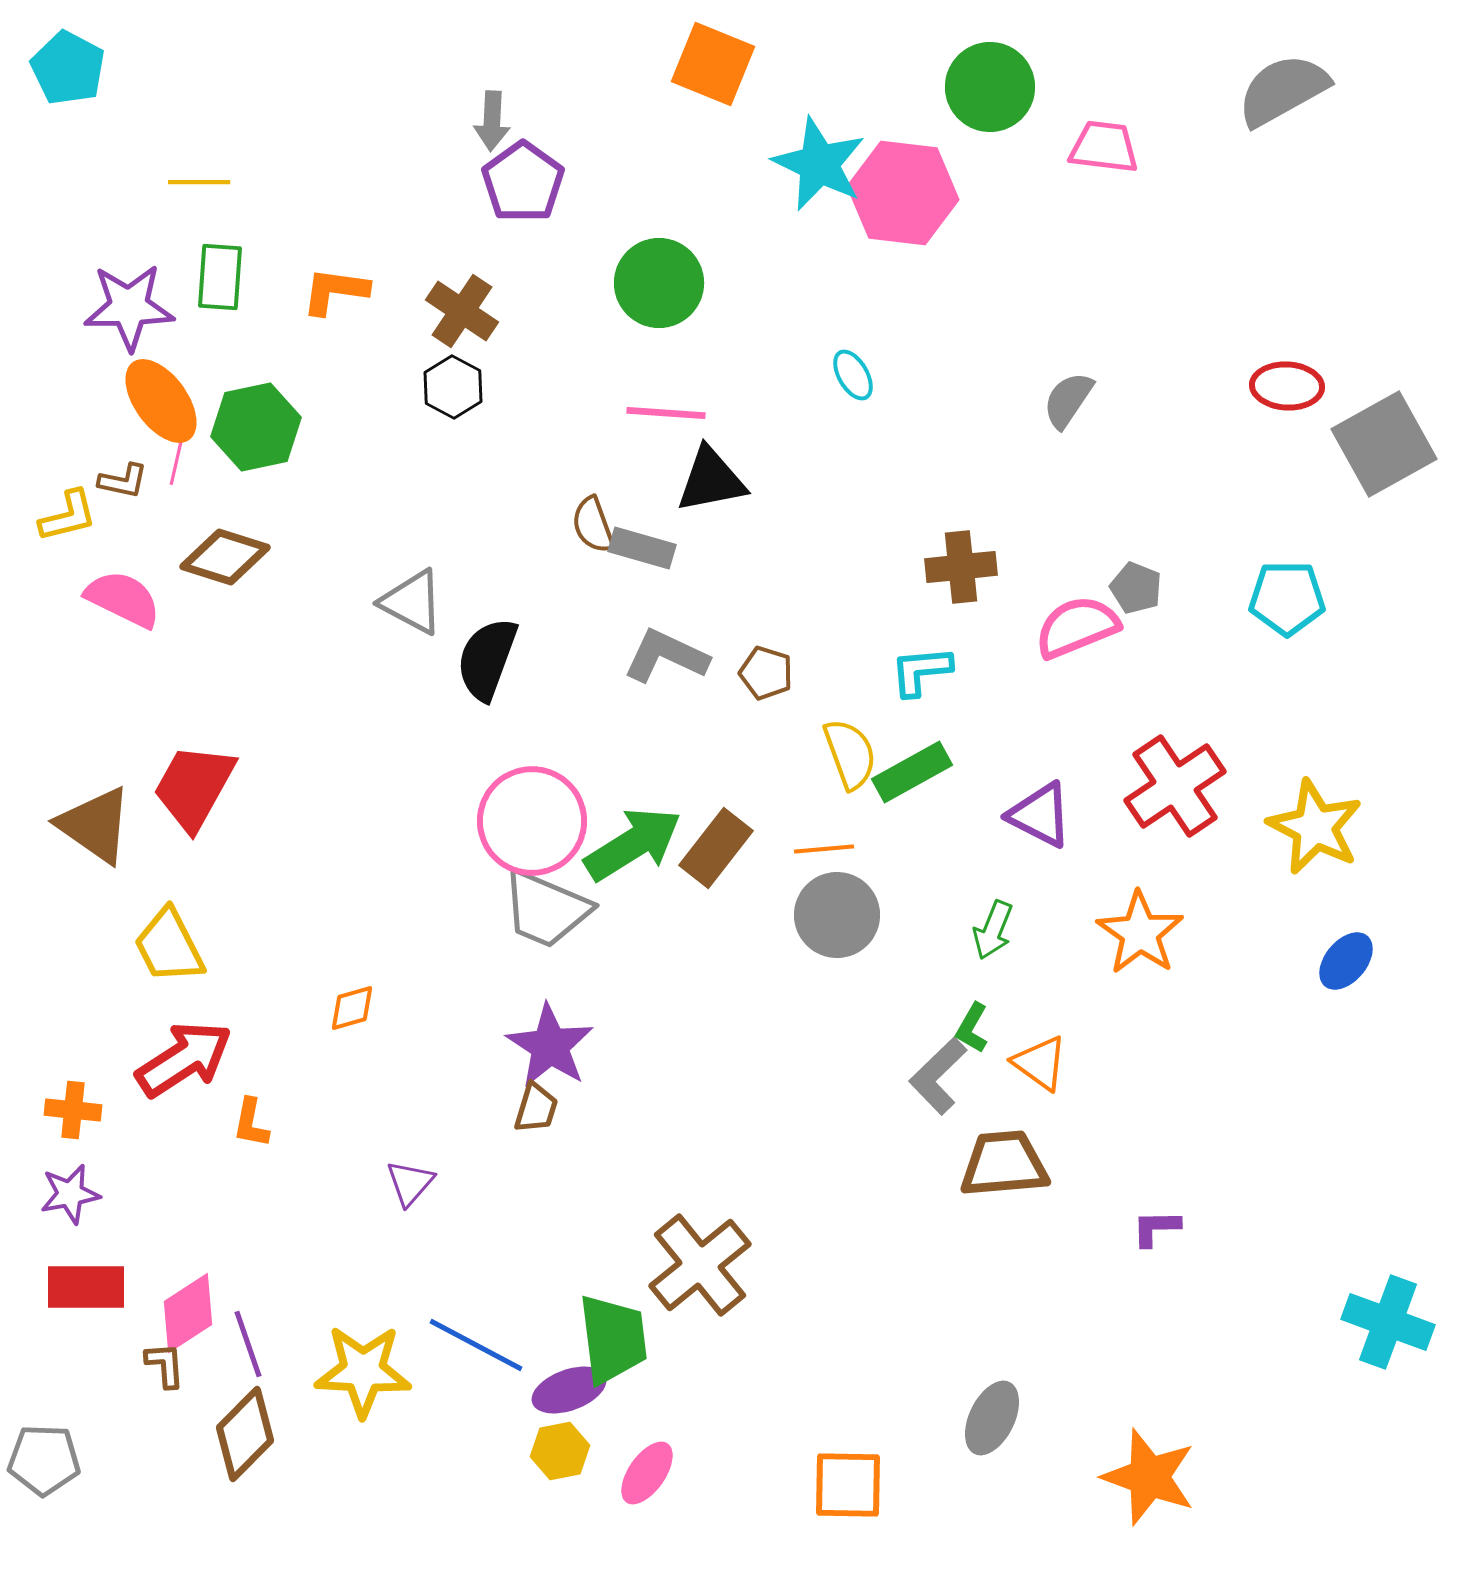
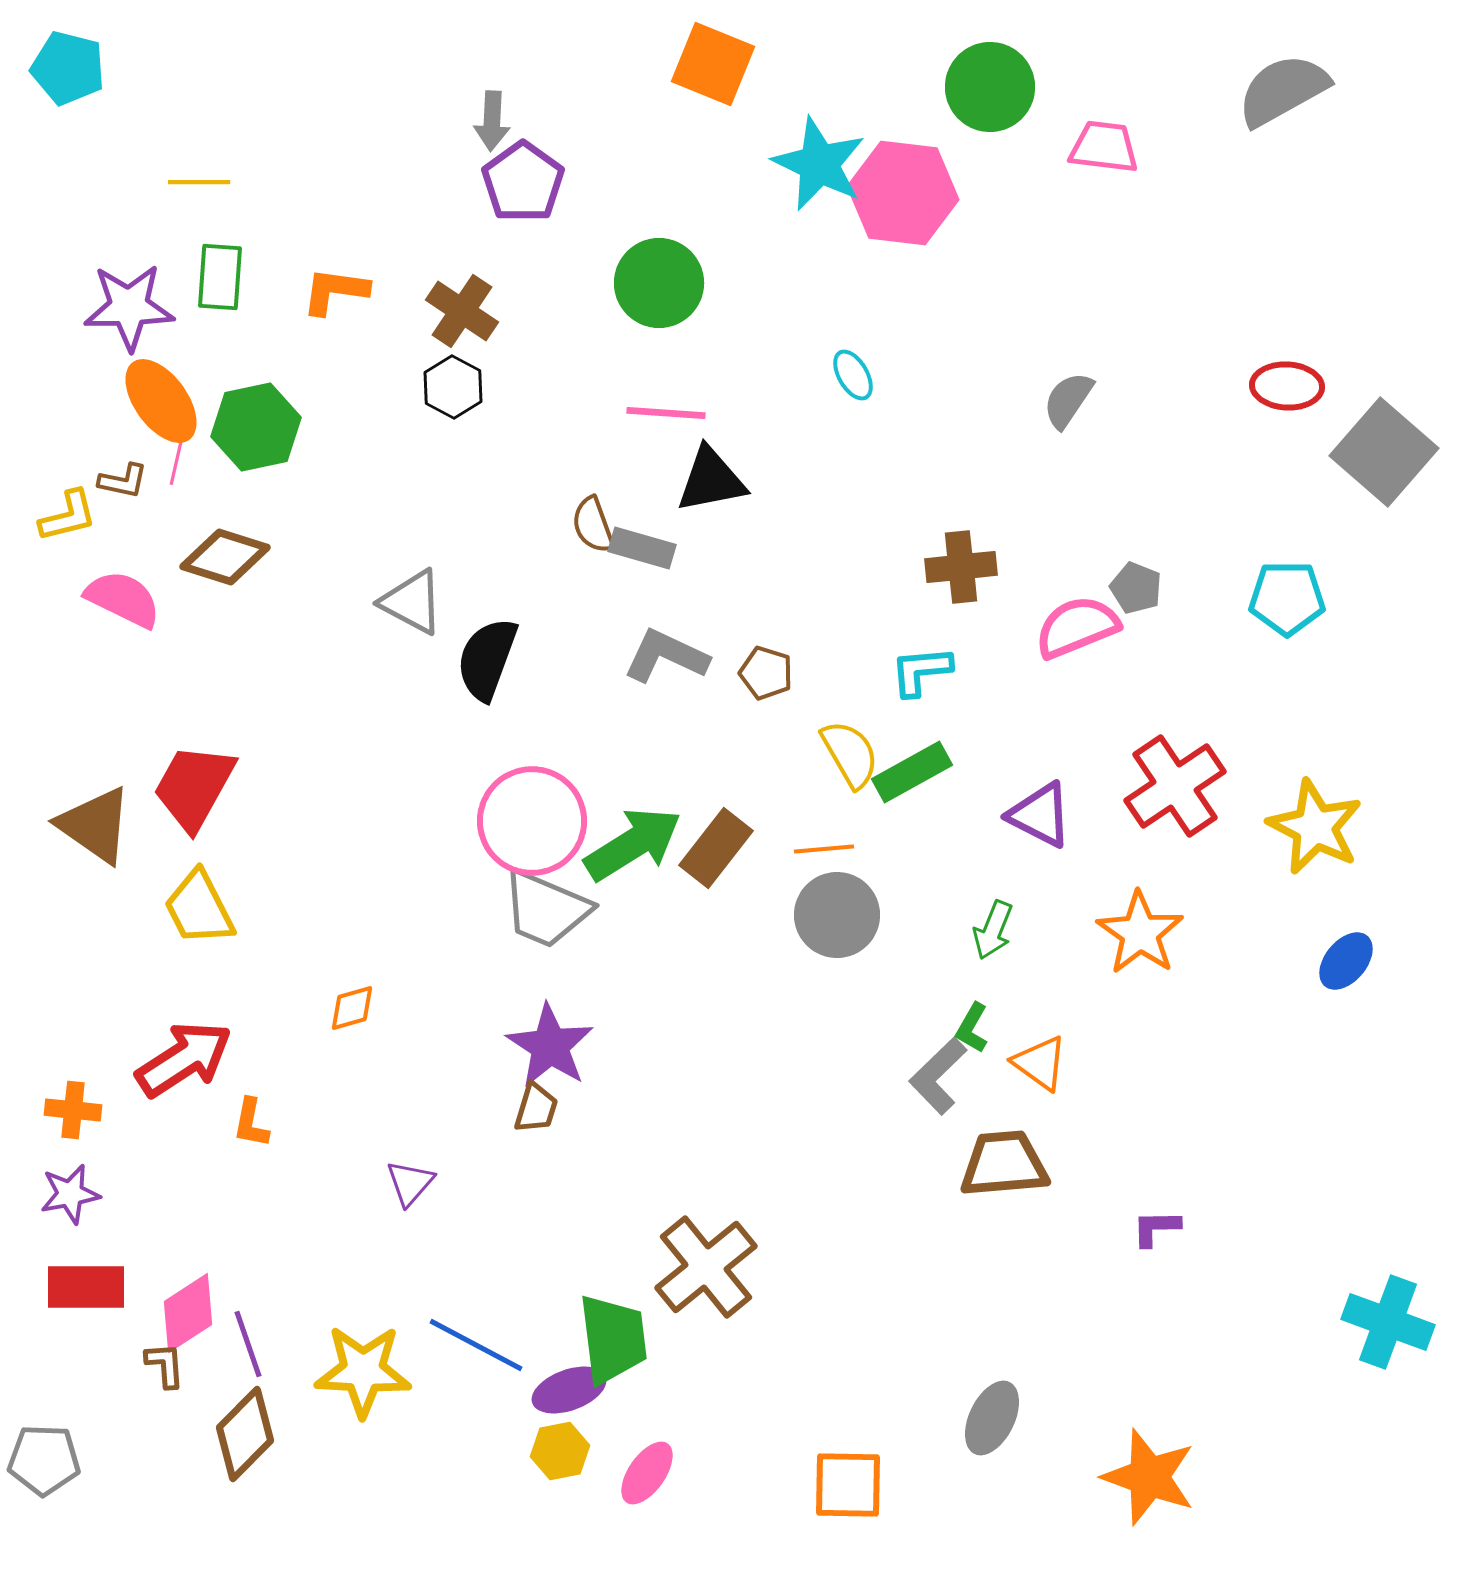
cyan pentagon at (68, 68): rotated 14 degrees counterclockwise
gray square at (1384, 444): moved 8 px down; rotated 20 degrees counterclockwise
yellow semicircle at (850, 754): rotated 10 degrees counterclockwise
yellow trapezoid at (169, 946): moved 30 px right, 38 px up
brown cross at (700, 1265): moved 6 px right, 2 px down
